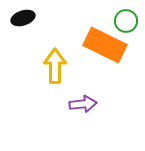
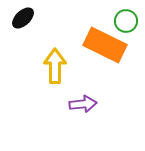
black ellipse: rotated 25 degrees counterclockwise
